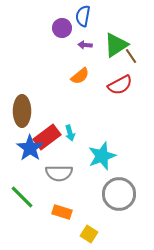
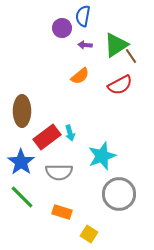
blue star: moved 9 px left, 14 px down
gray semicircle: moved 1 px up
